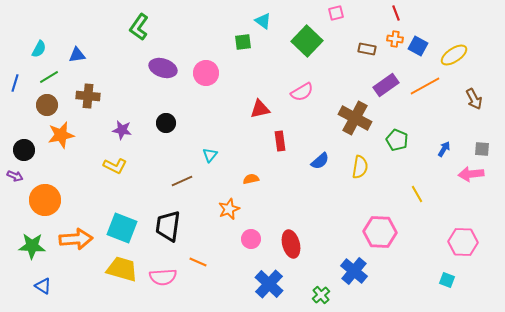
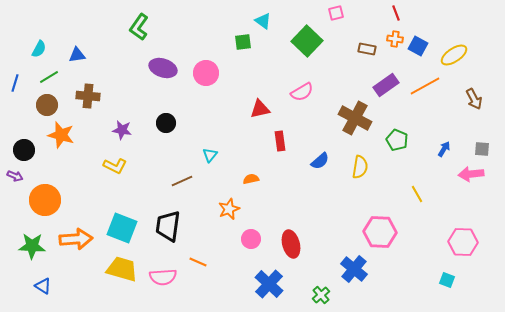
orange star at (61, 135): rotated 28 degrees clockwise
blue cross at (354, 271): moved 2 px up
